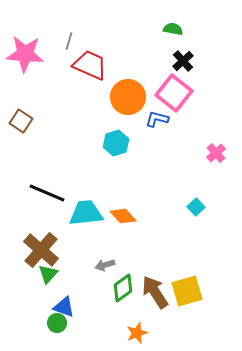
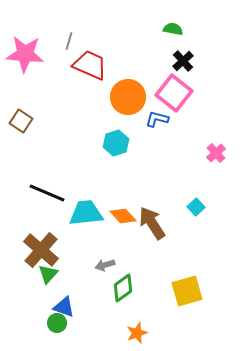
brown arrow: moved 3 px left, 69 px up
